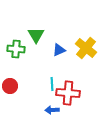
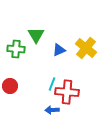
cyan line: rotated 24 degrees clockwise
red cross: moved 1 px left, 1 px up
